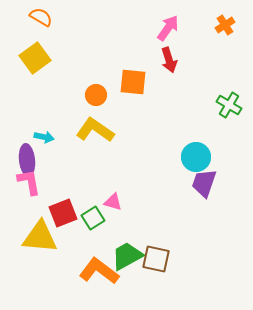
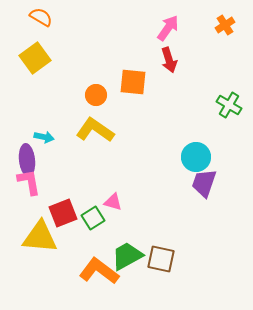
brown square: moved 5 px right
